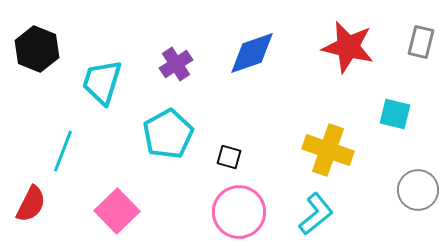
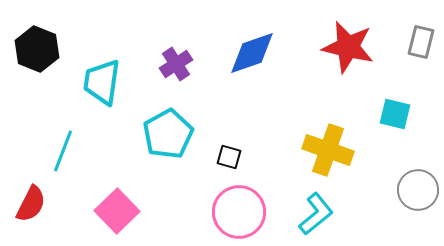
cyan trapezoid: rotated 9 degrees counterclockwise
